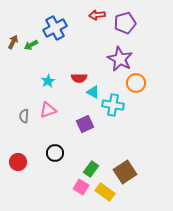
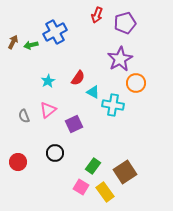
red arrow: rotated 63 degrees counterclockwise
blue cross: moved 4 px down
green arrow: rotated 16 degrees clockwise
purple star: rotated 15 degrees clockwise
red semicircle: moved 1 px left; rotated 56 degrees counterclockwise
pink triangle: rotated 18 degrees counterclockwise
gray semicircle: rotated 24 degrees counterclockwise
purple square: moved 11 px left
green rectangle: moved 2 px right, 3 px up
yellow rectangle: rotated 18 degrees clockwise
